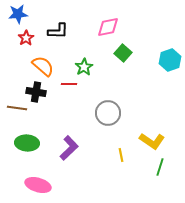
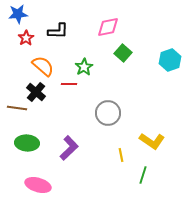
black cross: rotated 30 degrees clockwise
green line: moved 17 px left, 8 px down
